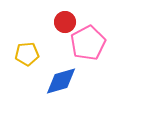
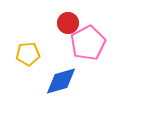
red circle: moved 3 px right, 1 px down
yellow pentagon: moved 1 px right
